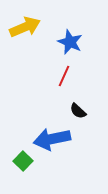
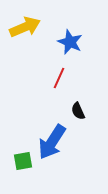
red line: moved 5 px left, 2 px down
black semicircle: rotated 24 degrees clockwise
blue arrow: moved 3 px down; rotated 45 degrees counterclockwise
green square: rotated 36 degrees clockwise
